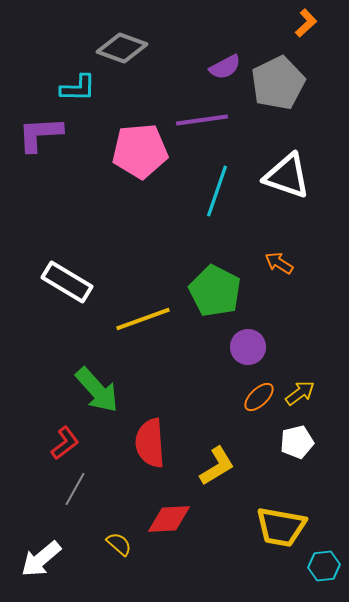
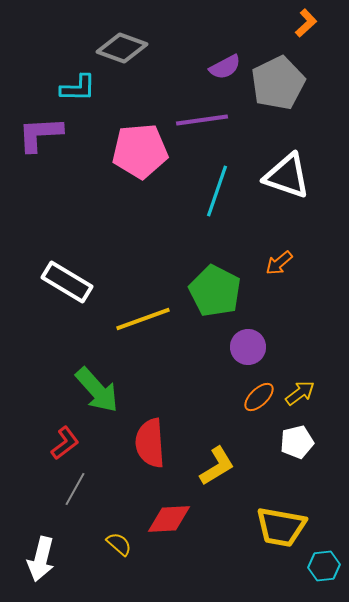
orange arrow: rotated 72 degrees counterclockwise
white arrow: rotated 36 degrees counterclockwise
